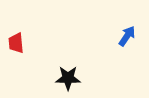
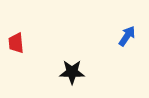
black star: moved 4 px right, 6 px up
